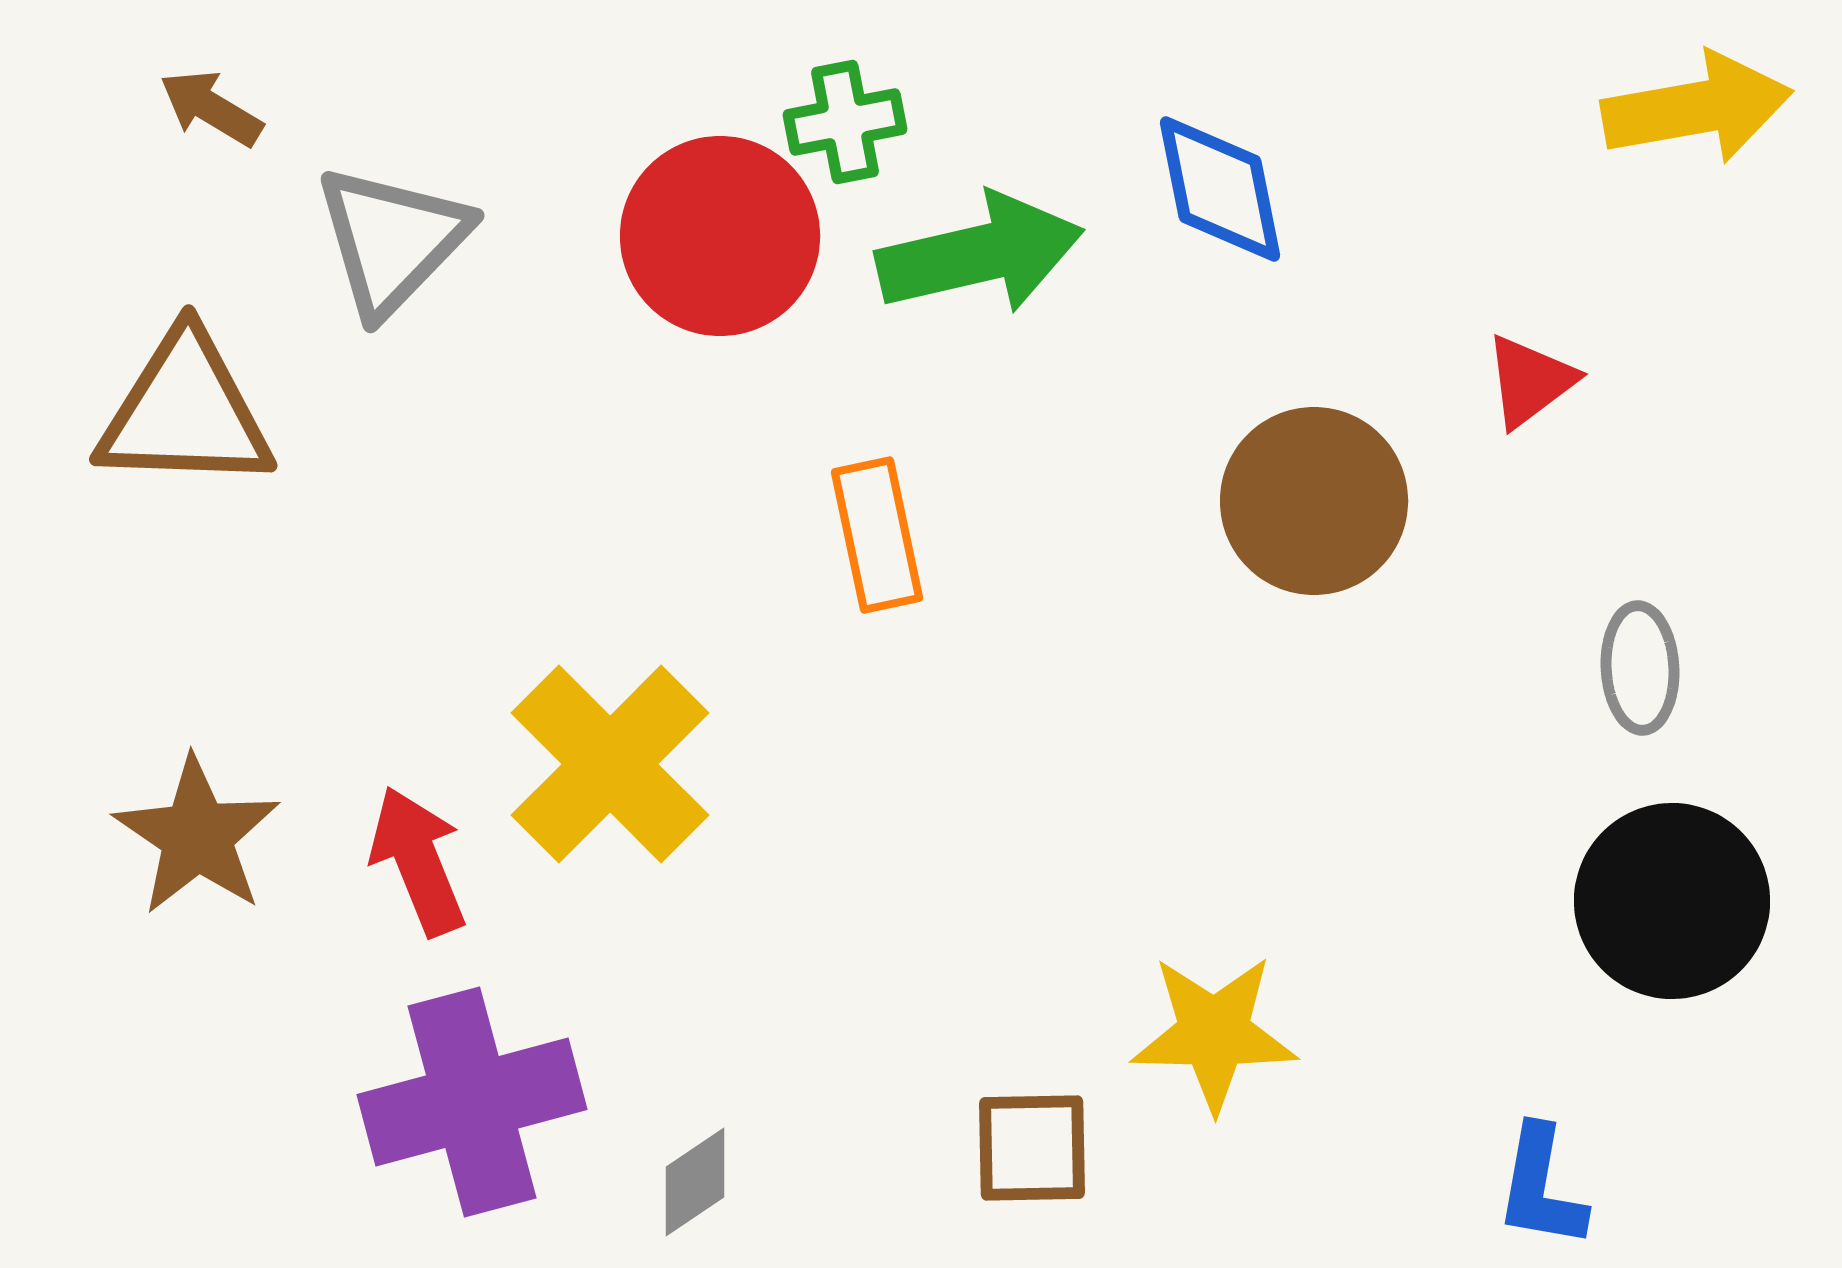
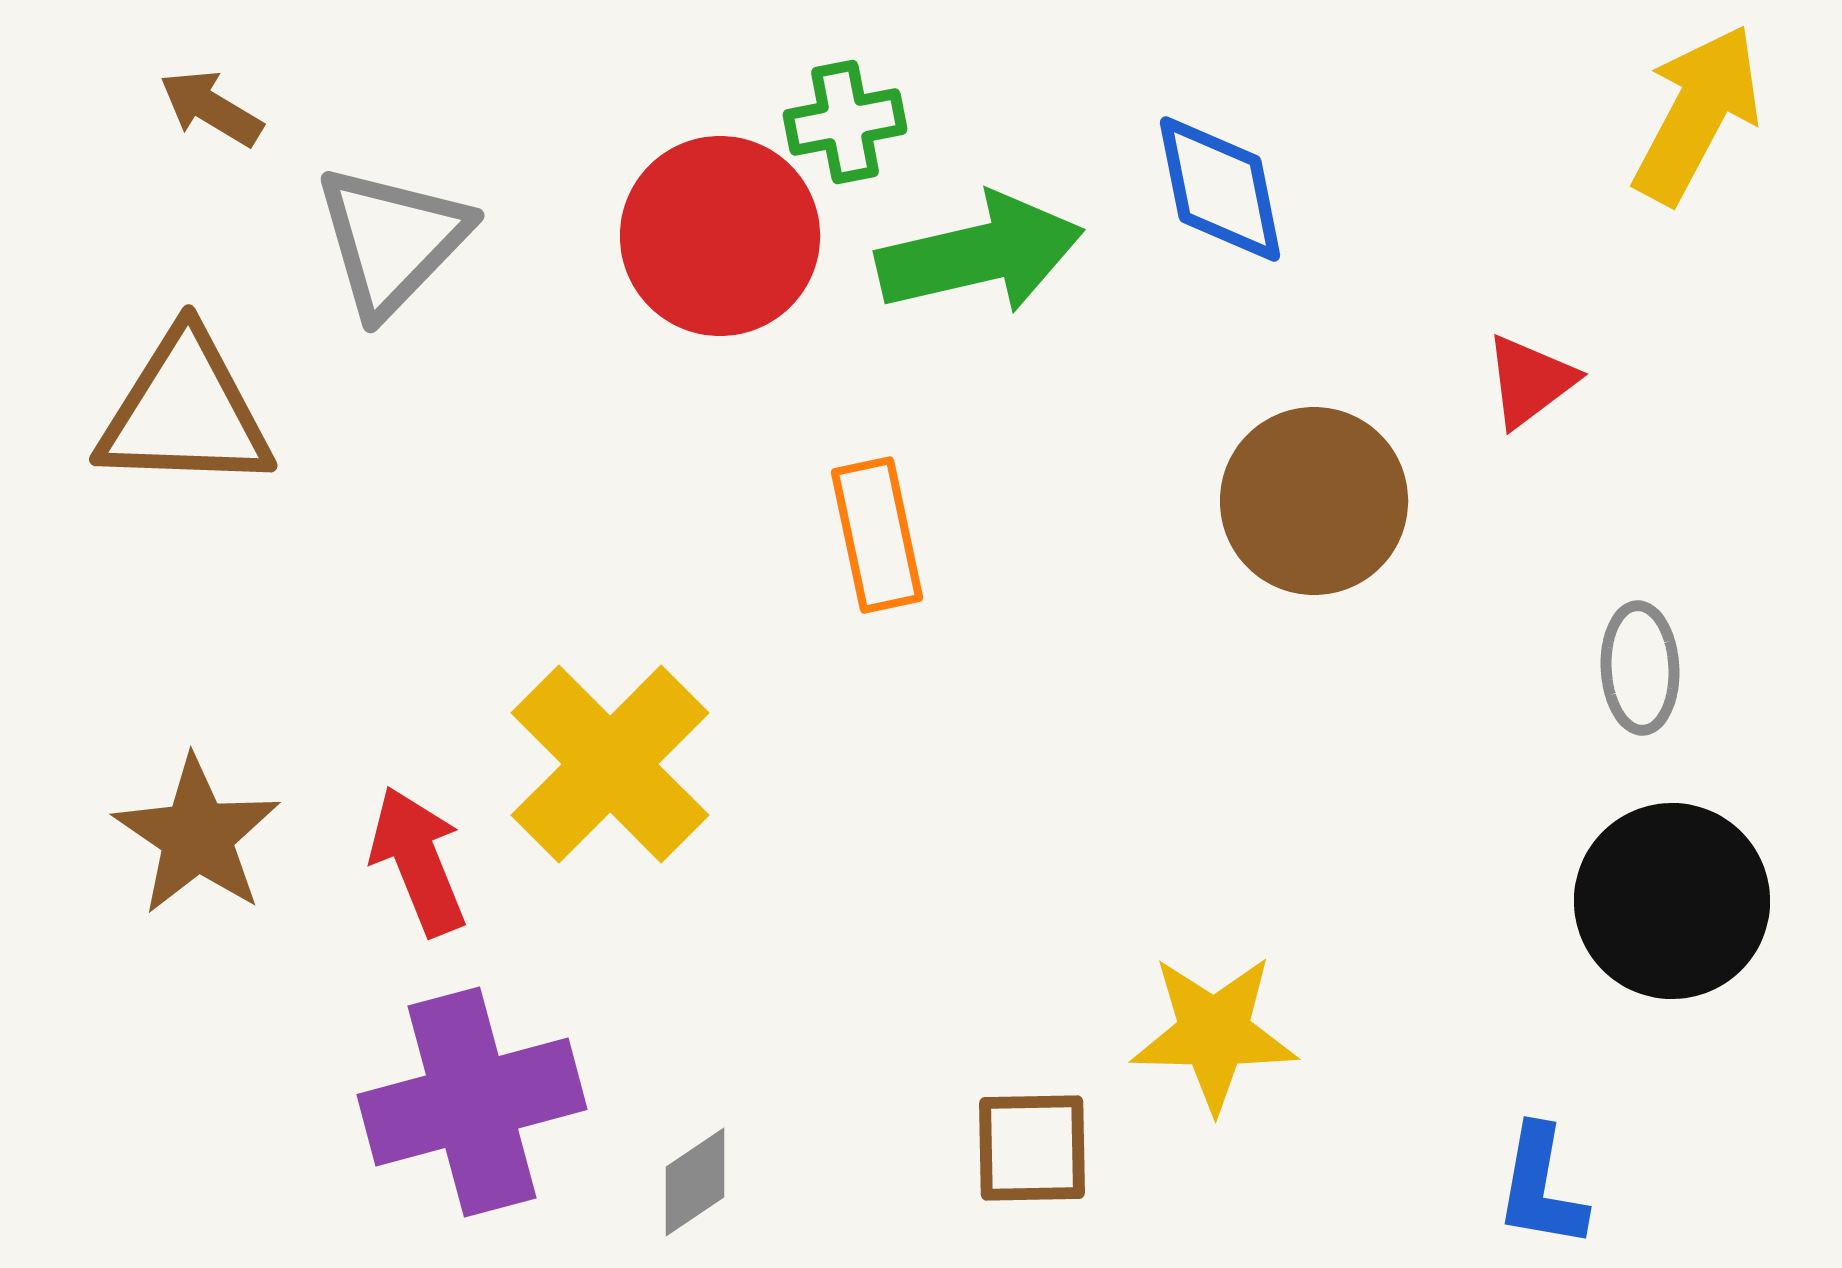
yellow arrow: moved 6 px down; rotated 52 degrees counterclockwise
